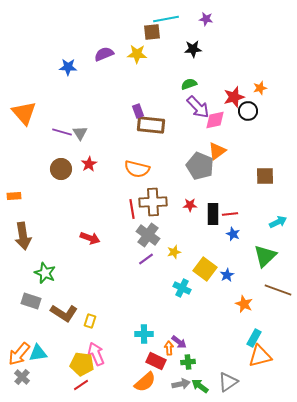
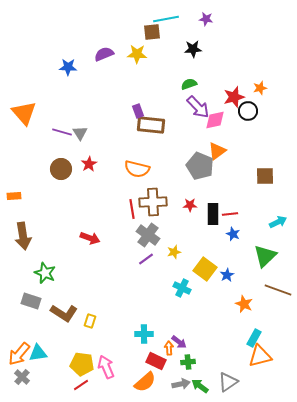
pink arrow at (96, 354): moved 10 px right, 13 px down
